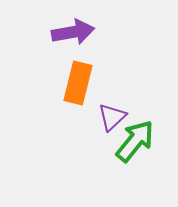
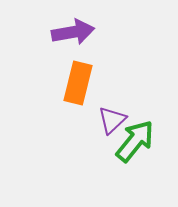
purple triangle: moved 3 px down
